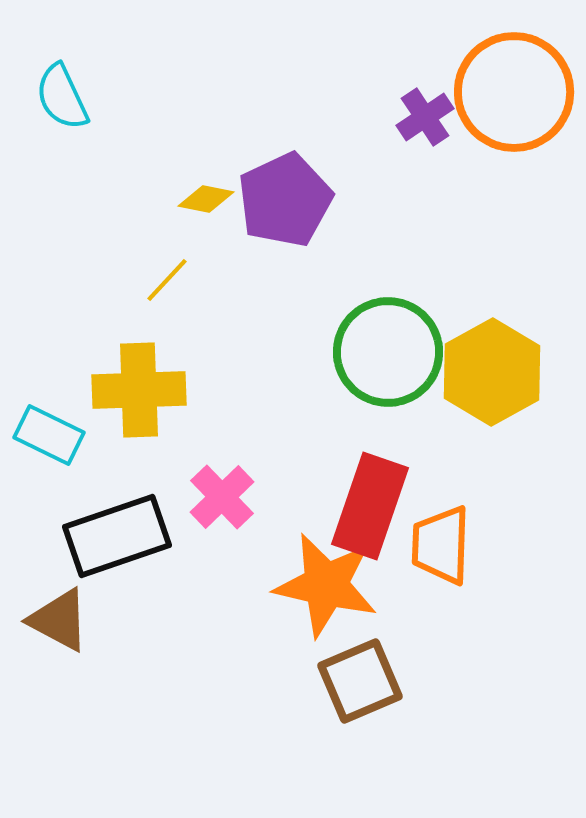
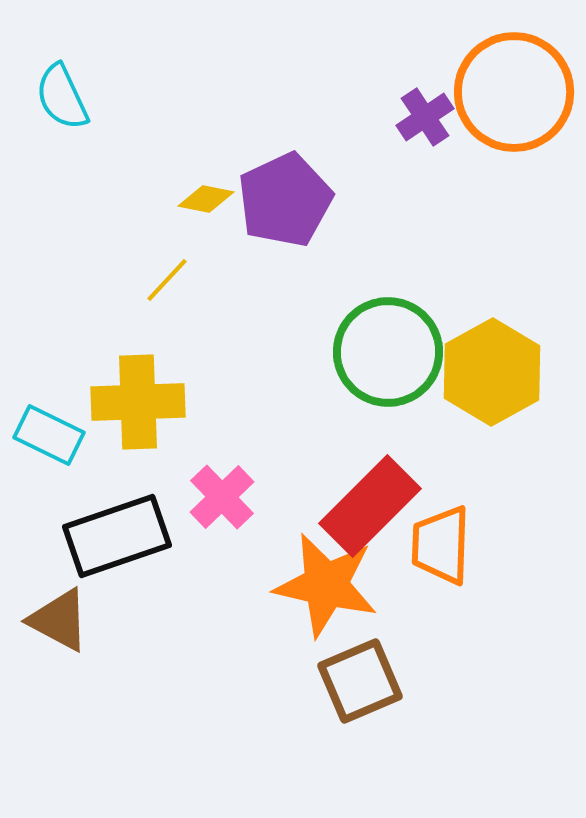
yellow cross: moved 1 px left, 12 px down
red rectangle: rotated 26 degrees clockwise
